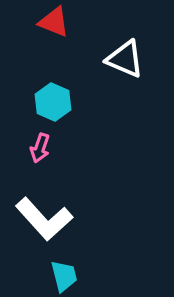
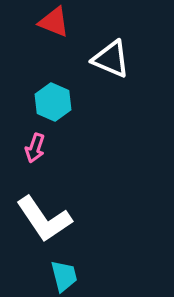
white triangle: moved 14 px left
pink arrow: moved 5 px left
white L-shape: rotated 8 degrees clockwise
